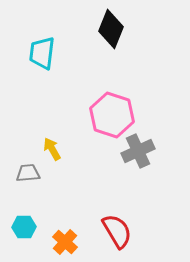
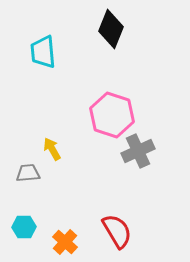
cyan trapezoid: moved 1 px right, 1 px up; rotated 12 degrees counterclockwise
